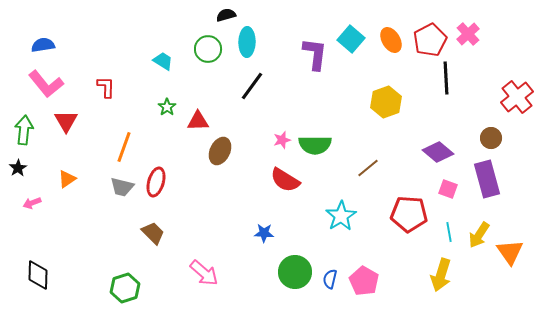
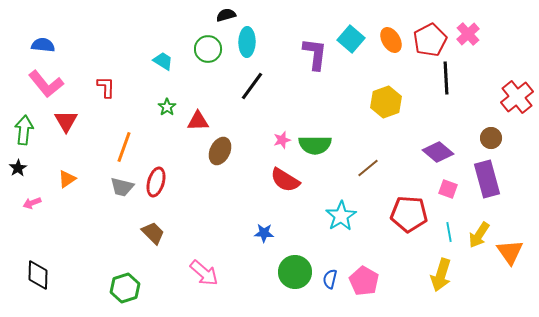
blue semicircle at (43, 45): rotated 15 degrees clockwise
